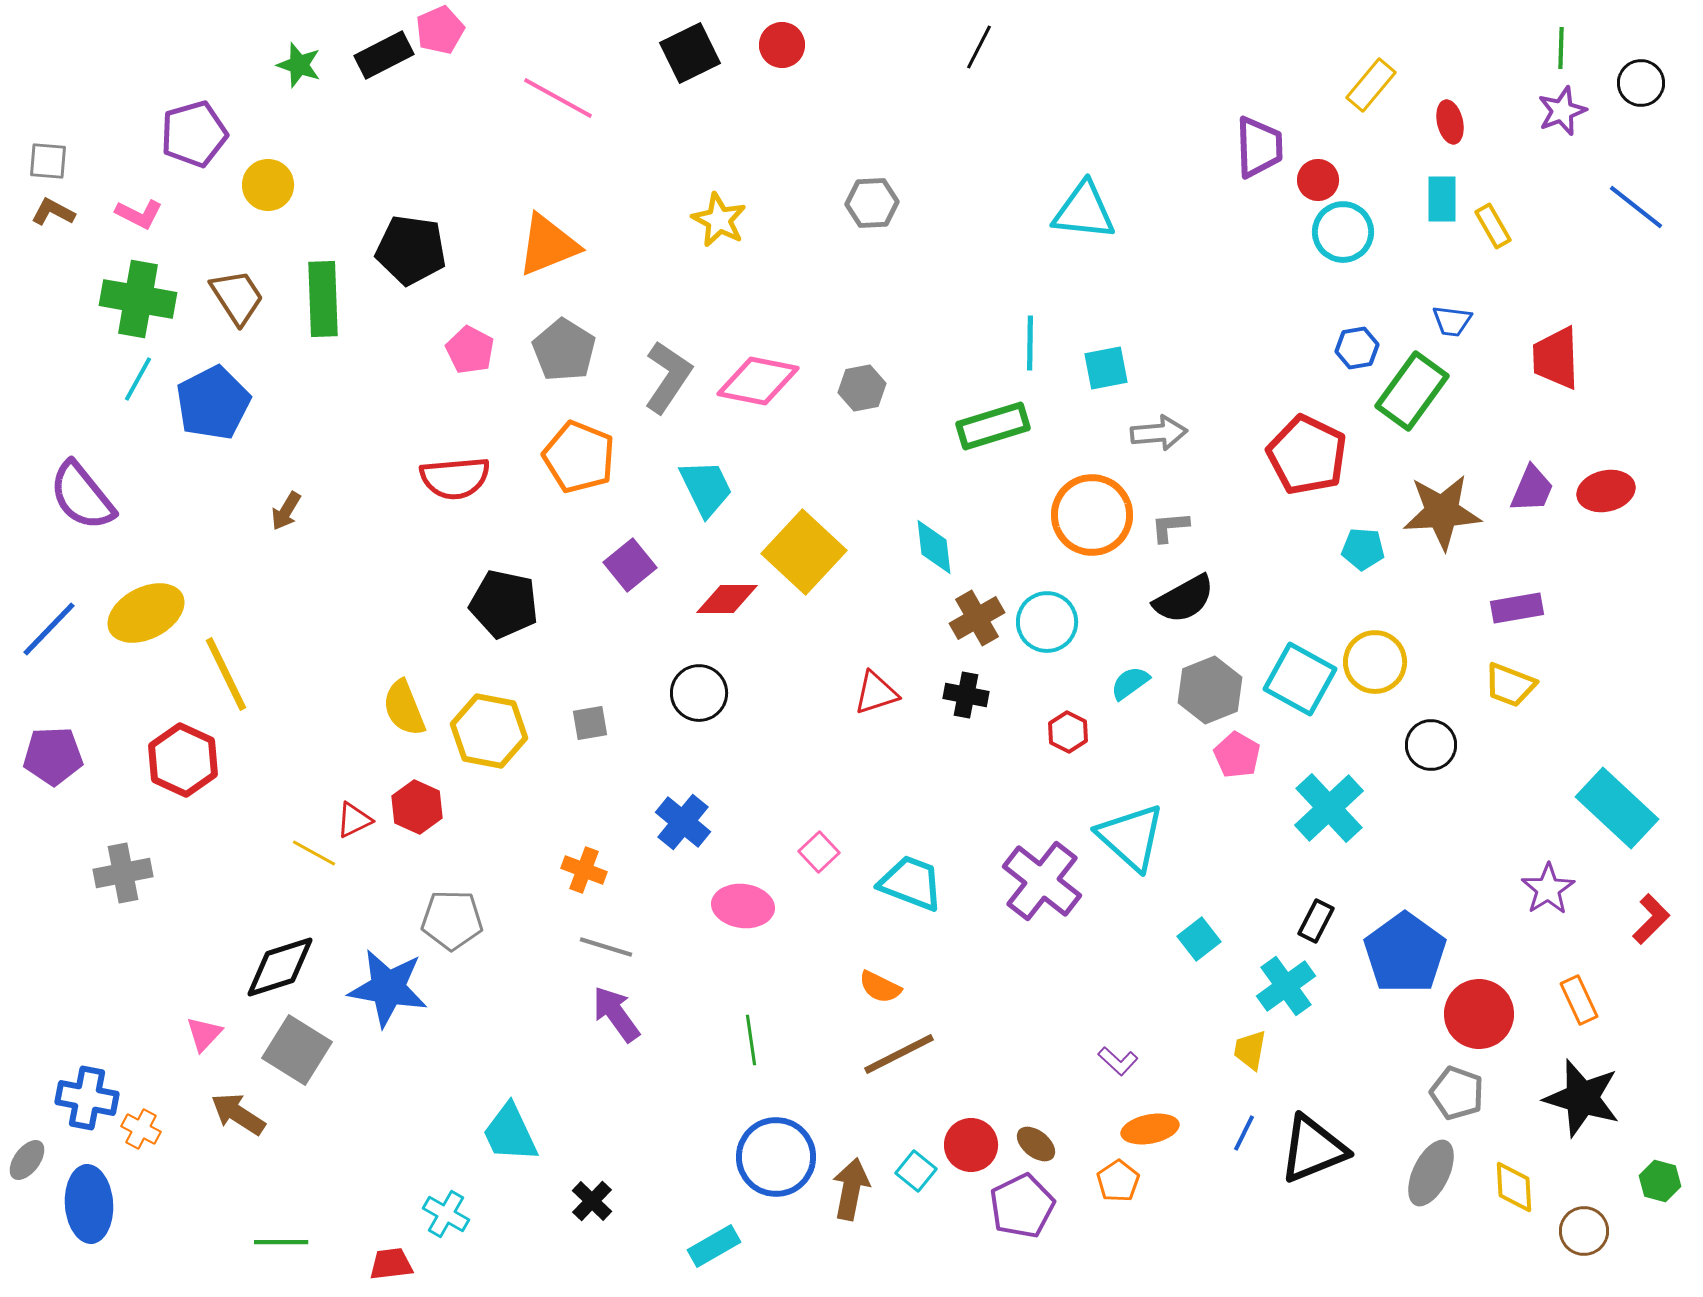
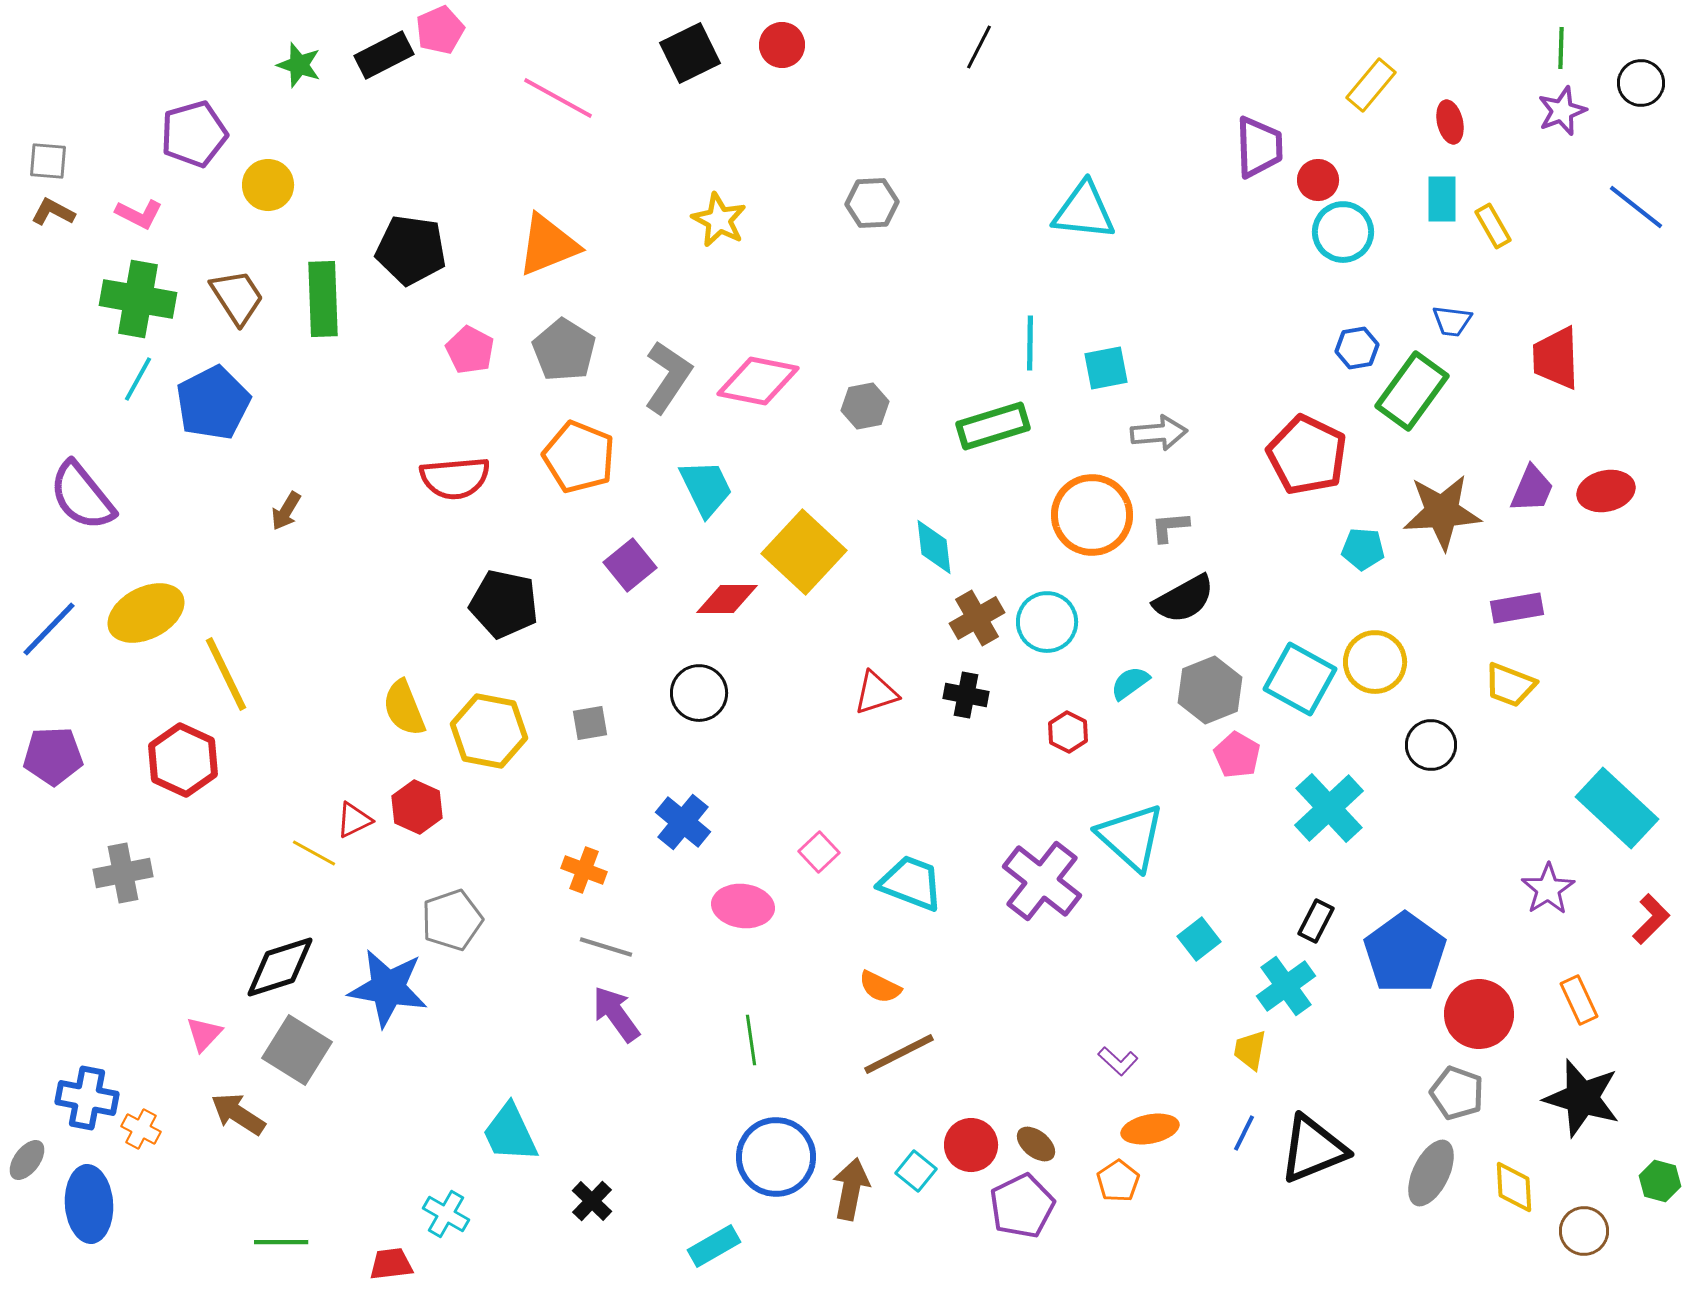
gray hexagon at (862, 388): moved 3 px right, 18 px down
gray pentagon at (452, 920): rotated 20 degrees counterclockwise
